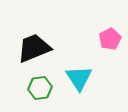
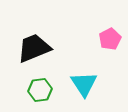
cyan triangle: moved 5 px right, 6 px down
green hexagon: moved 2 px down
